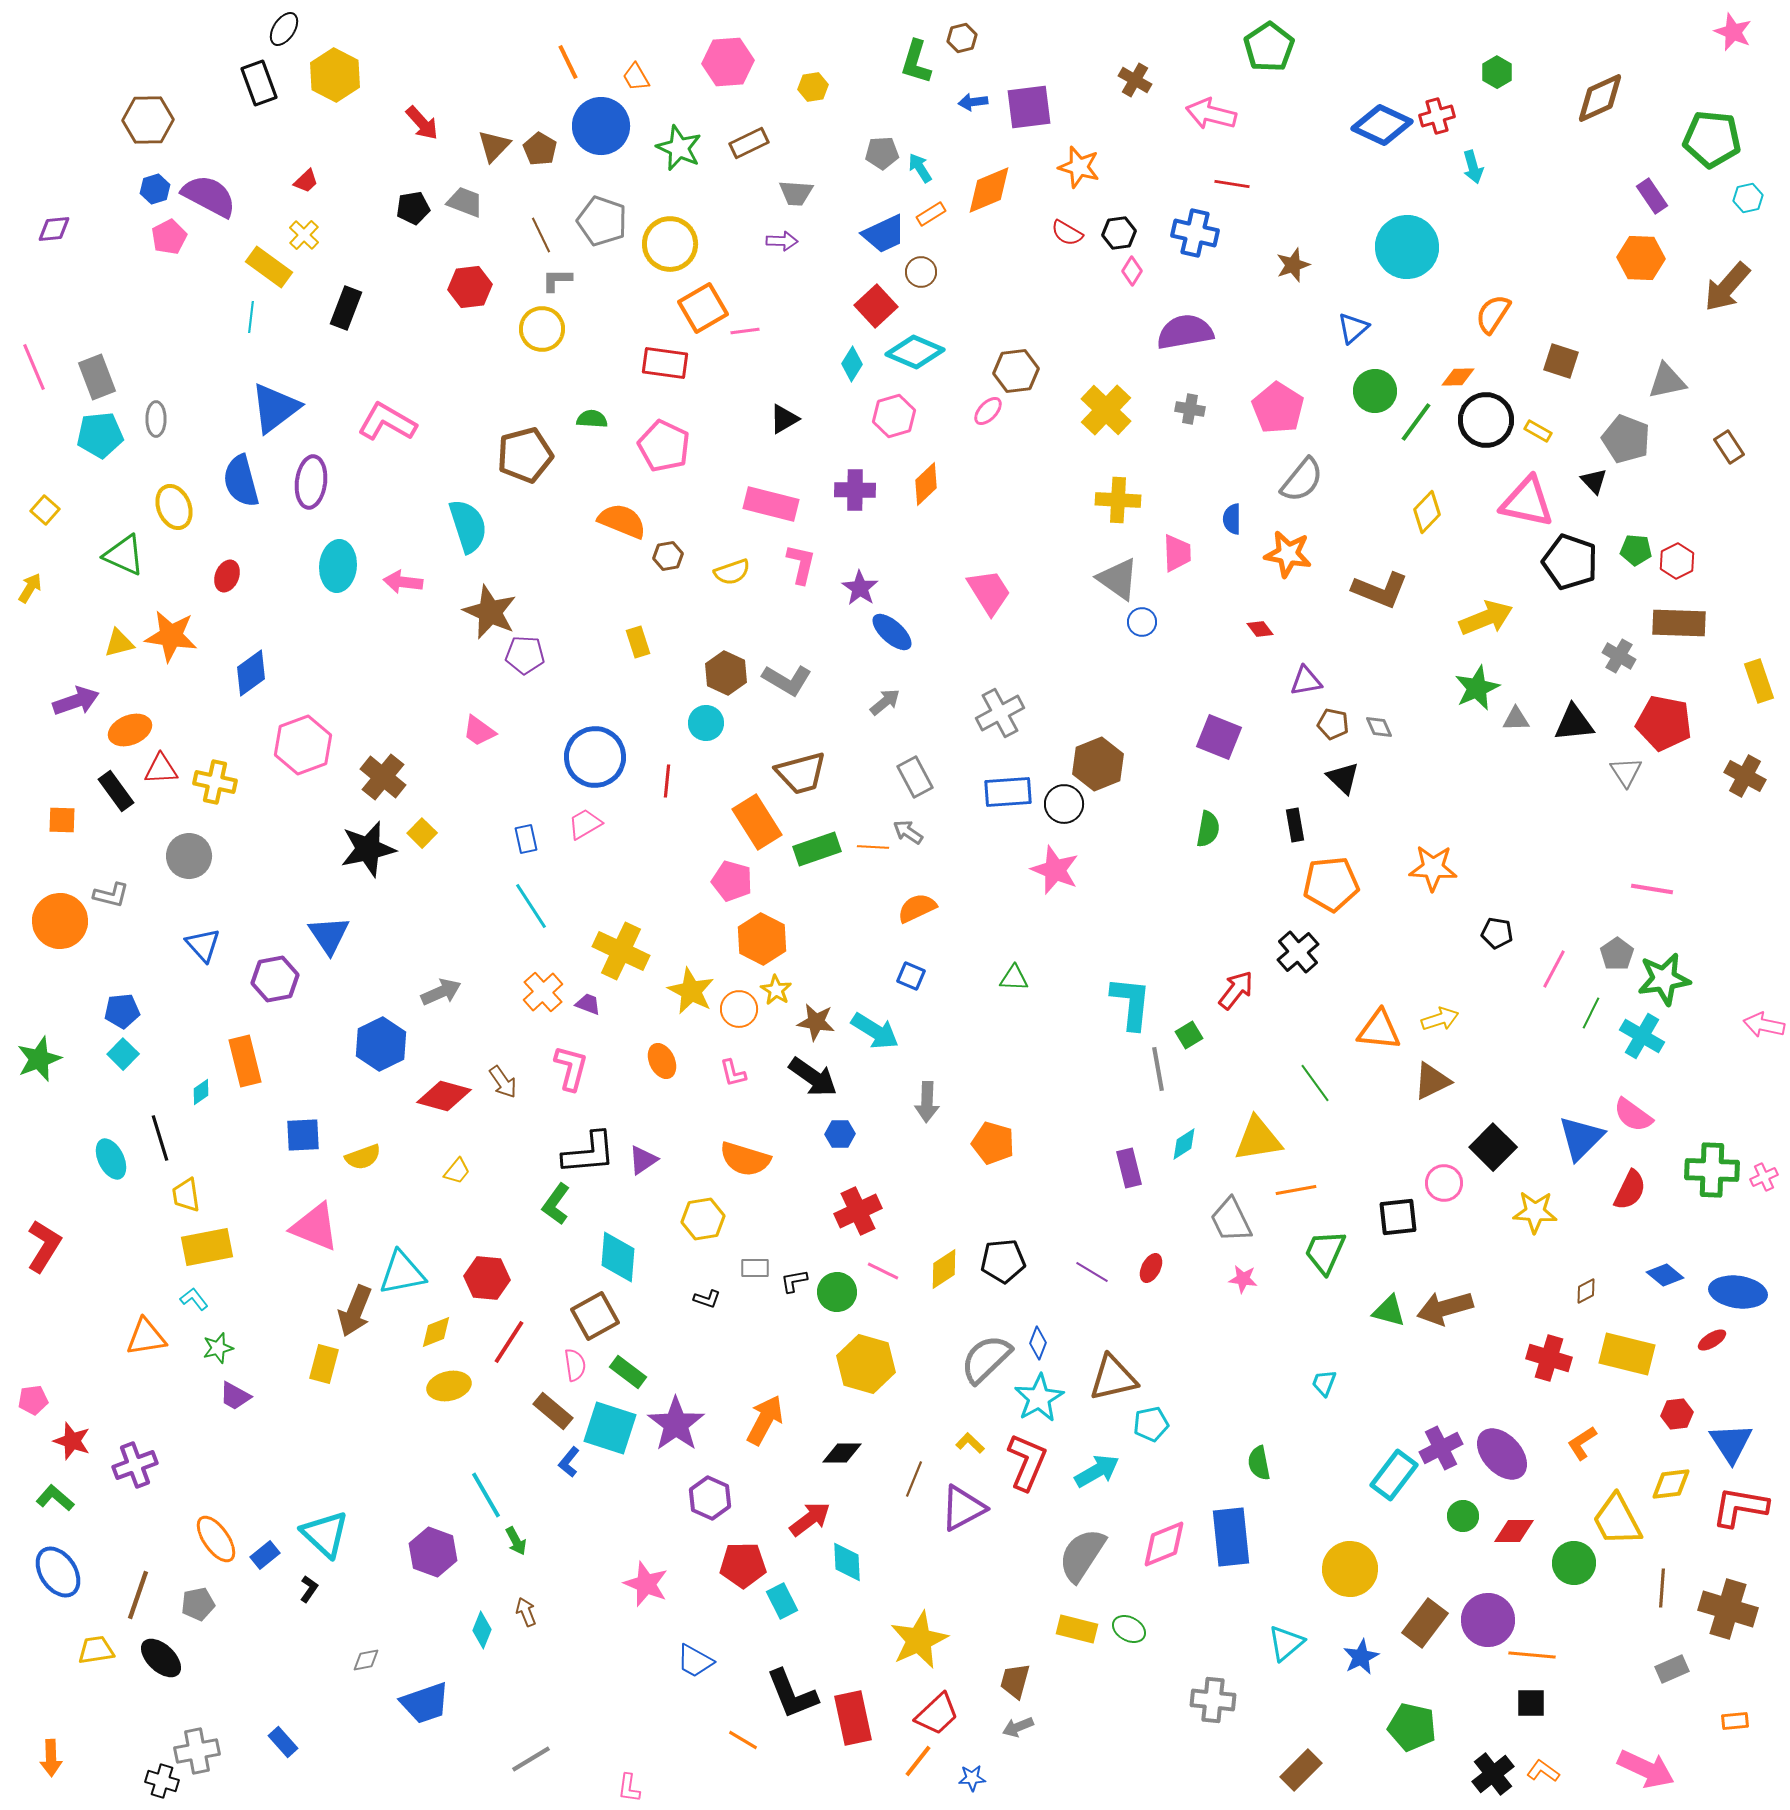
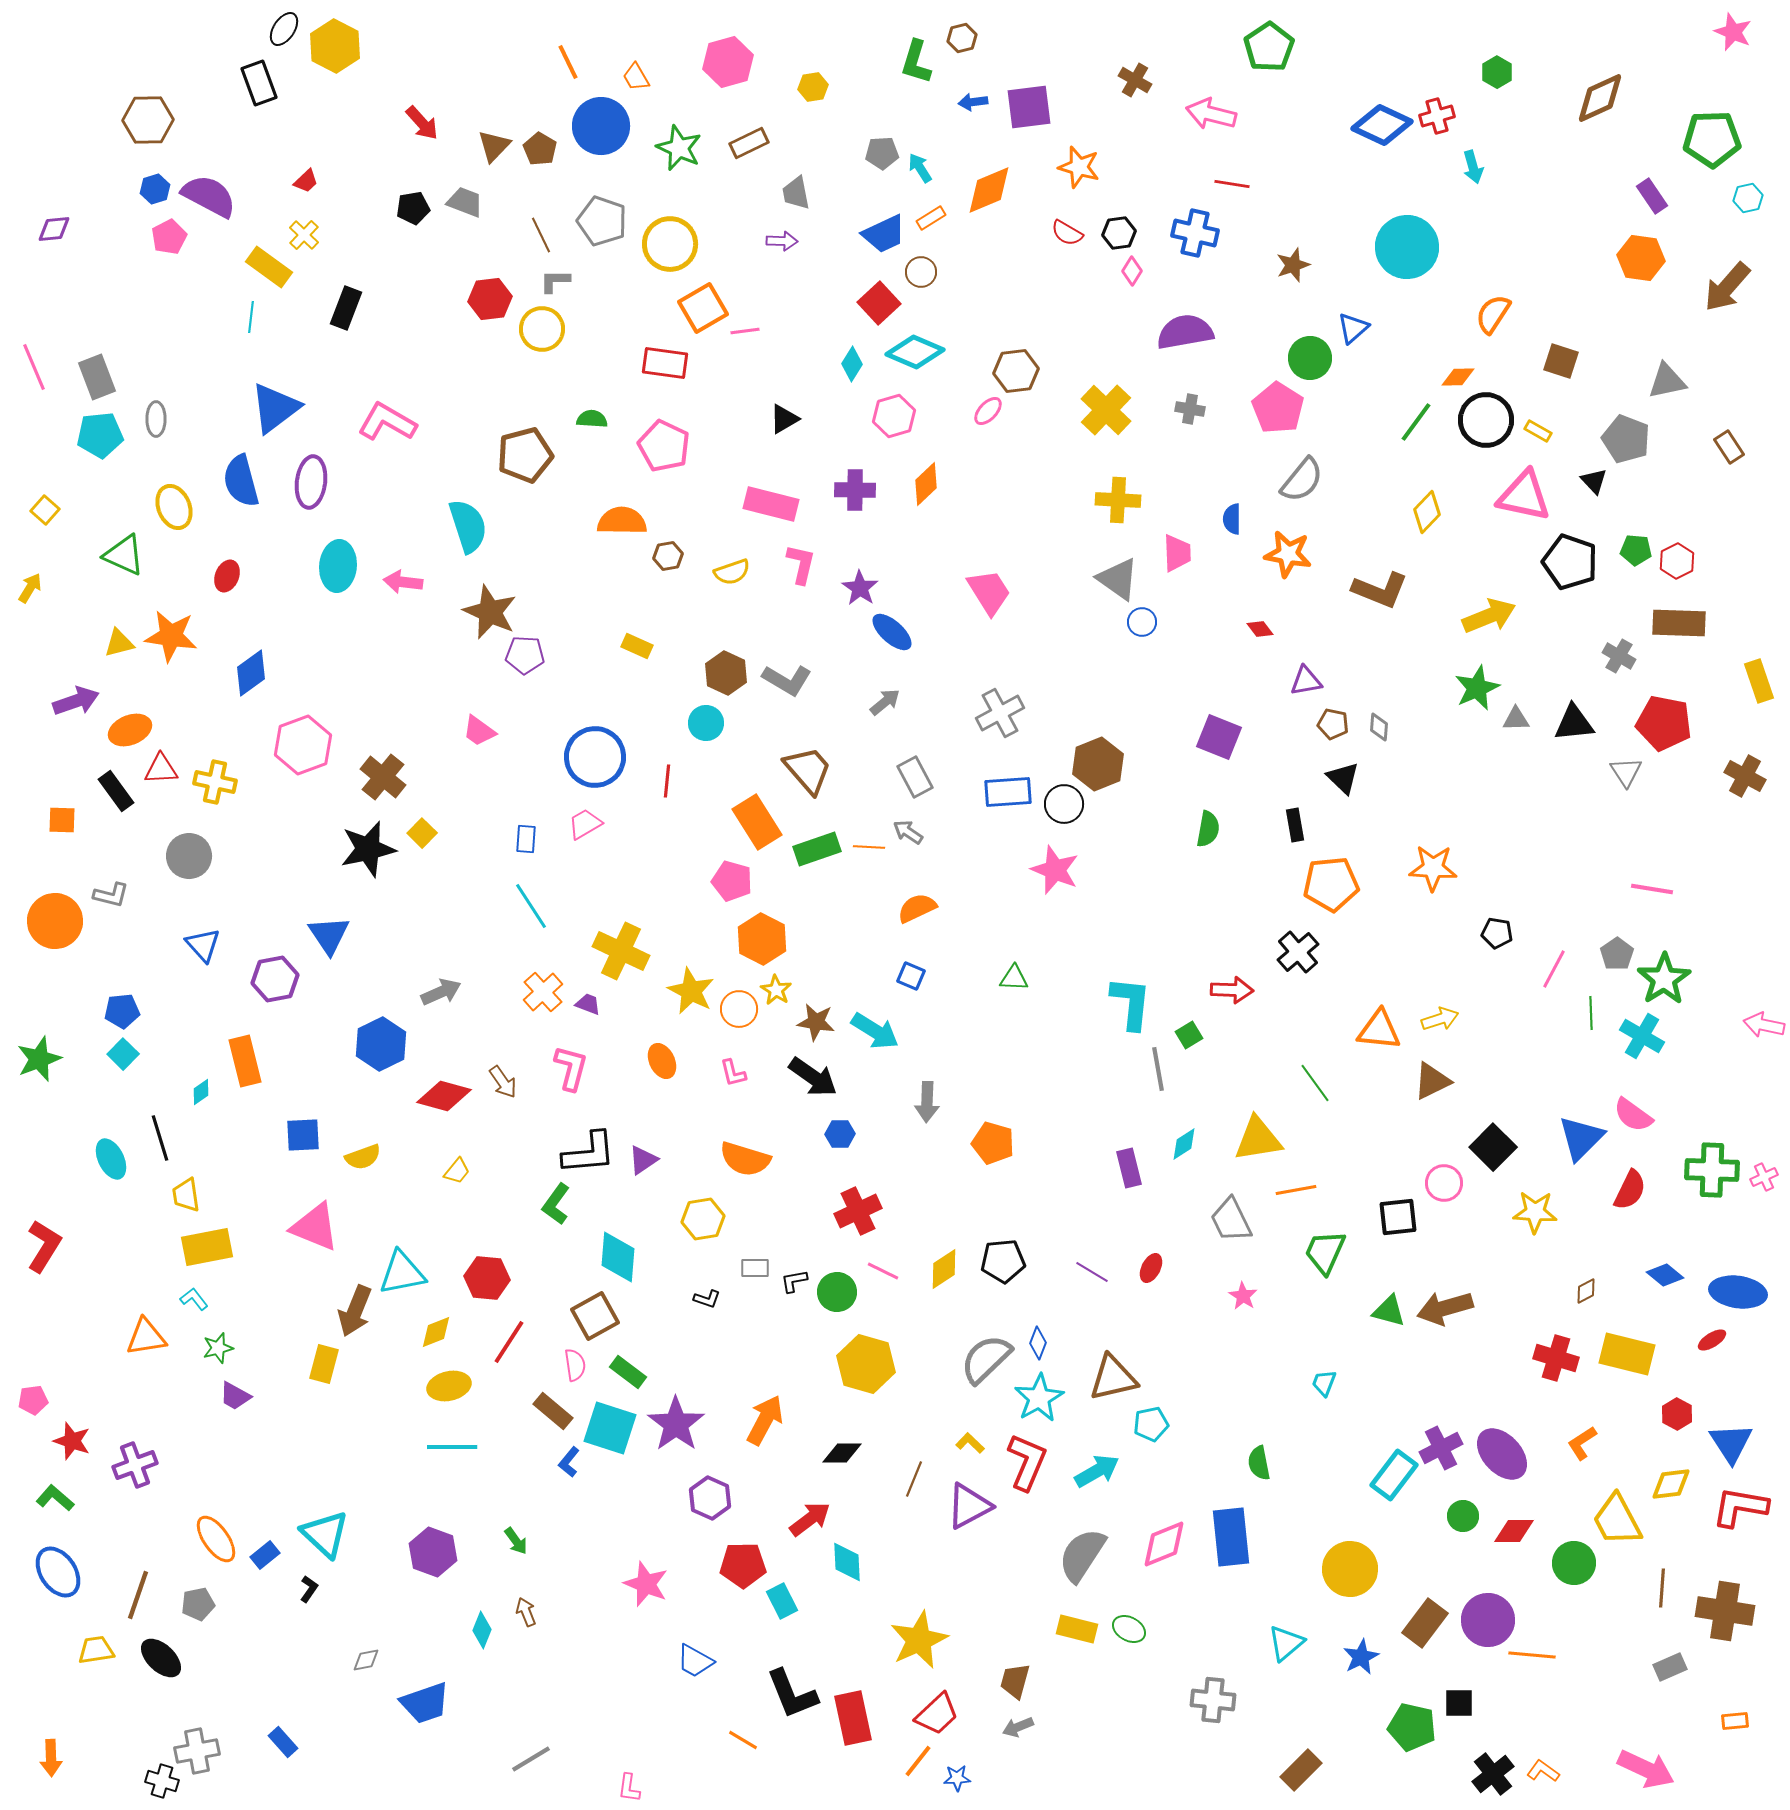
pink hexagon at (728, 62): rotated 12 degrees counterclockwise
yellow hexagon at (335, 75): moved 29 px up
green pentagon at (1712, 139): rotated 8 degrees counterclockwise
gray trapezoid at (796, 193): rotated 75 degrees clockwise
orange rectangle at (931, 214): moved 4 px down
orange hexagon at (1641, 258): rotated 6 degrees clockwise
gray L-shape at (557, 280): moved 2 px left, 1 px down
red hexagon at (470, 287): moved 20 px right, 12 px down
red square at (876, 306): moved 3 px right, 3 px up
green circle at (1375, 391): moved 65 px left, 33 px up
pink triangle at (1527, 502): moved 3 px left, 6 px up
orange semicircle at (622, 521): rotated 21 degrees counterclockwise
yellow arrow at (1486, 618): moved 3 px right, 2 px up
yellow rectangle at (638, 642): moved 1 px left, 4 px down; rotated 48 degrees counterclockwise
gray diamond at (1379, 727): rotated 28 degrees clockwise
brown trapezoid at (801, 773): moved 7 px right, 3 px up; rotated 116 degrees counterclockwise
blue rectangle at (526, 839): rotated 16 degrees clockwise
orange line at (873, 847): moved 4 px left
orange circle at (60, 921): moved 5 px left
green star at (1664, 979): rotated 24 degrees counterclockwise
red arrow at (1236, 990): moved 4 px left; rotated 54 degrees clockwise
green line at (1591, 1013): rotated 28 degrees counterclockwise
pink star at (1243, 1279): moved 17 px down; rotated 24 degrees clockwise
red cross at (1549, 1358): moved 7 px right
red hexagon at (1677, 1414): rotated 24 degrees counterclockwise
cyan line at (486, 1495): moved 34 px left, 48 px up; rotated 60 degrees counterclockwise
purple triangle at (963, 1508): moved 6 px right, 2 px up
green arrow at (516, 1541): rotated 8 degrees counterclockwise
brown cross at (1728, 1609): moved 3 px left, 2 px down; rotated 8 degrees counterclockwise
gray rectangle at (1672, 1669): moved 2 px left, 2 px up
black square at (1531, 1703): moved 72 px left
blue star at (972, 1778): moved 15 px left
